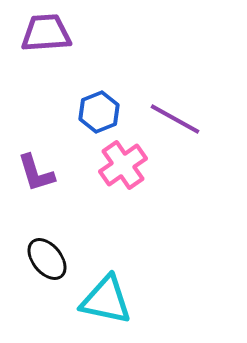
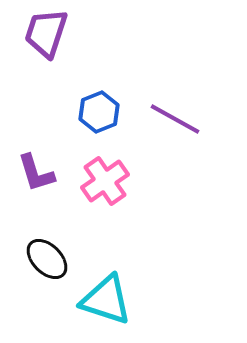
purple trapezoid: rotated 68 degrees counterclockwise
pink cross: moved 18 px left, 16 px down
black ellipse: rotated 6 degrees counterclockwise
cyan triangle: rotated 6 degrees clockwise
